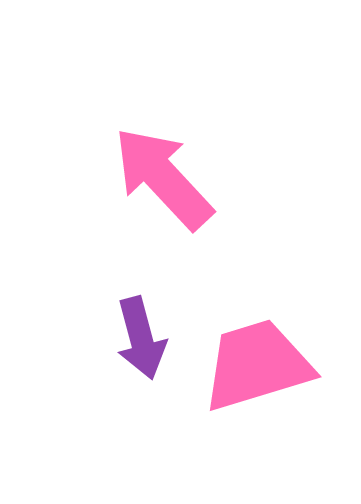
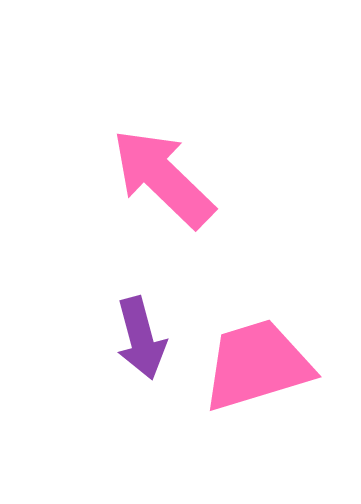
pink arrow: rotated 3 degrees counterclockwise
